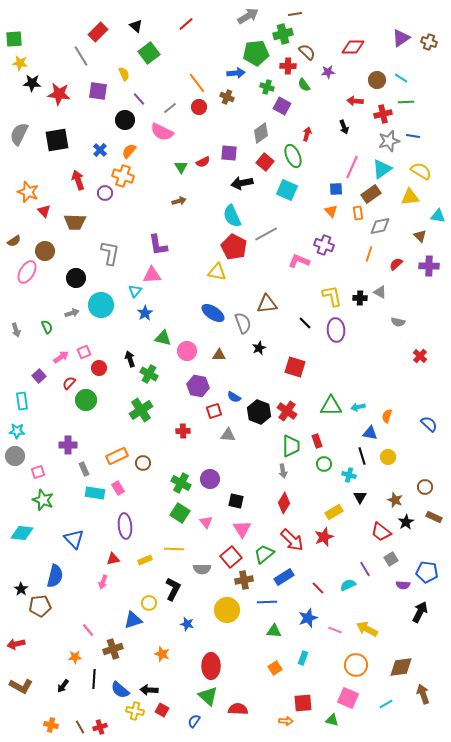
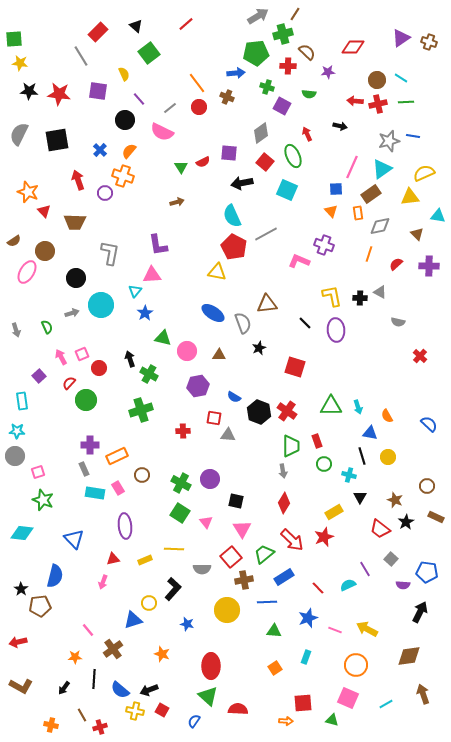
brown line at (295, 14): rotated 48 degrees counterclockwise
gray arrow at (248, 16): moved 10 px right
black star at (32, 83): moved 3 px left, 8 px down
green semicircle at (304, 85): moved 5 px right, 9 px down; rotated 48 degrees counterclockwise
red cross at (383, 114): moved 5 px left, 10 px up
black arrow at (344, 127): moved 4 px left, 1 px up; rotated 56 degrees counterclockwise
red arrow at (307, 134): rotated 40 degrees counterclockwise
yellow semicircle at (421, 171): moved 3 px right, 2 px down; rotated 55 degrees counterclockwise
brown arrow at (179, 201): moved 2 px left, 1 px down
brown triangle at (420, 236): moved 3 px left, 2 px up
pink square at (84, 352): moved 2 px left, 2 px down
pink arrow at (61, 357): rotated 84 degrees counterclockwise
purple hexagon at (198, 386): rotated 20 degrees counterclockwise
cyan arrow at (358, 407): rotated 96 degrees counterclockwise
green cross at (141, 410): rotated 15 degrees clockwise
red square at (214, 411): moved 7 px down; rotated 28 degrees clockwise
orange semicircle at (387, 416): rotated 48 degrees counterclockwise
purple cross at (68, 445): moved 22 px right
brown circle at (143, 463): moved 1 px left, 12 px down
brown circle at (425, 487): moved 2 px right, 1 px up
brown rectangle at (434, 517): moved 2 px right
red trapezoid at (381, 532): moved 1 px left, 3 px up
gray square at (391, 559): rotated 16 degrees counterclockwise
black L-shape at (173, 589): rotated 15 degrees clockwise
red arrow at (16, 644): moved 2 px right, 2 px up
brown cross at (113, 649): rotated 18 degrees counterclockwise
cyan rectangle at (303, 658): moved 3 px right, 1 px up
brown diamond at (401, 667): moved 8 px right, 11 px up
black arrow at (63, 686): moved 1 px right, 2 px down
black arrow at (149, 690): rotated 24 degrees counterclockwise
brown line at (80, 727): moved 2 px right, 12 px up
